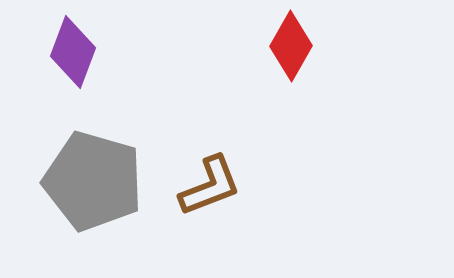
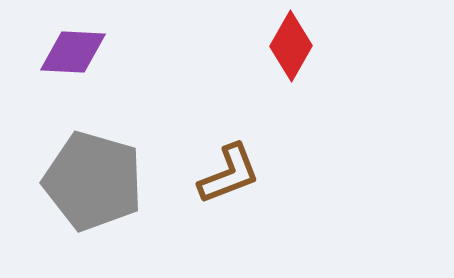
purple diamond: rotated 72 degrees clockwise
brown L-shape: moved 19 px right, 12 px up
